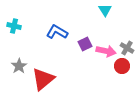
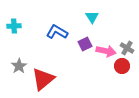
cyan triangle: moved 13 px left, 7 px down
cyan cross: rotated 16 degrees counterclockwise
